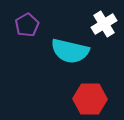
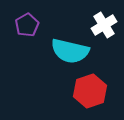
white cross: moved 1 px down
red hexagon: moved 8 px up; rotated 20 degrees counterclockwise
